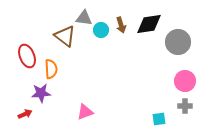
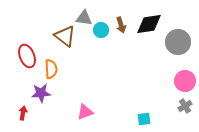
gray cross: rotated 32 degrees counterclockwise
red arrow: moved 2 px left, 1 px up; rotated 56 degrees counterclockwise
cyan square: moved 15 px left
